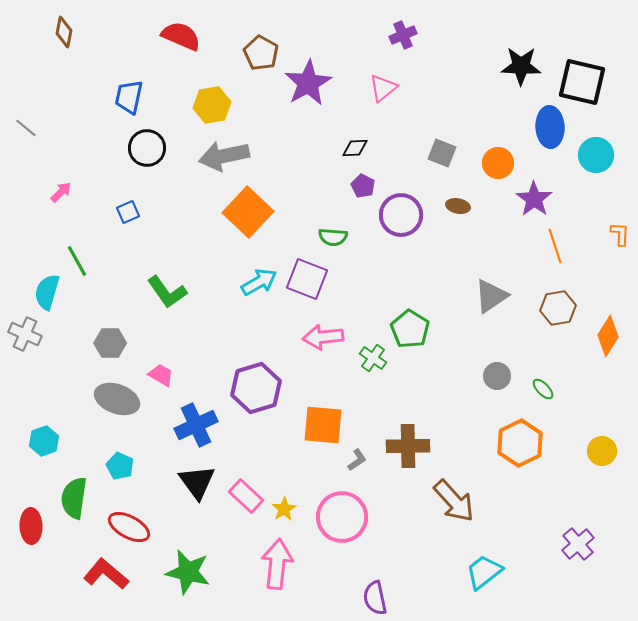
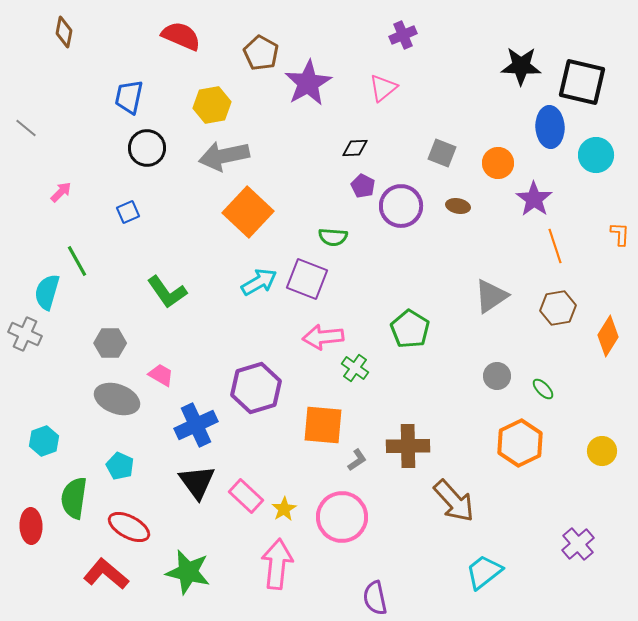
purple circle at (401, 215): moved 9 px up
green cross at (373, 358): moved 18 px left, 10 px down
